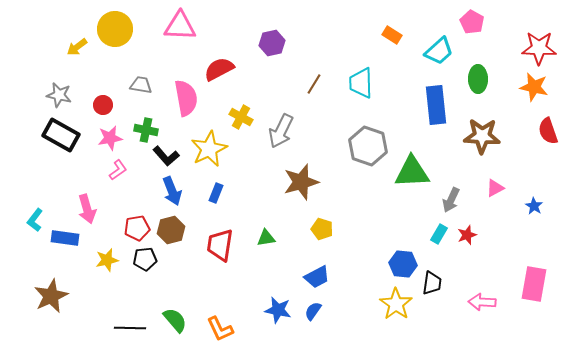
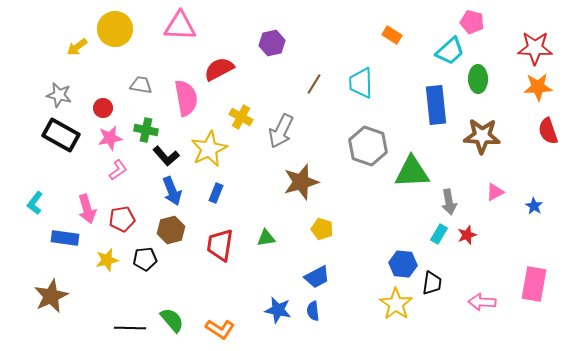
pink pentagon at (472, 22): rotated 15 degrees counterclockwise
red star at (539, 48): moved 4 px left
cyan trapezoid at (439, 51): moved 11 px right
orange star at (534, 87): moved 4 px right; rotated 16 degrees counterclockwise
red circle at (103, 105): moved 3 px down
pink triangle at (495, 188): moved 4 px down
gray arrow at (451, 200): moved 2 px left, 2 px down; rotated 35 degrees counterclockwise
cyan L-shape at (35, 220): moved 17 px up
red pentagon at (137, 228): moved 15 px left, 9 px up
blue semicircle at (313, 311): rotated 42 degrees counterclockwise
green semicircle at (175, 320): moved 3 px left
orange L-shape at (220, 329): rotated 32 degrees counterclockwise
